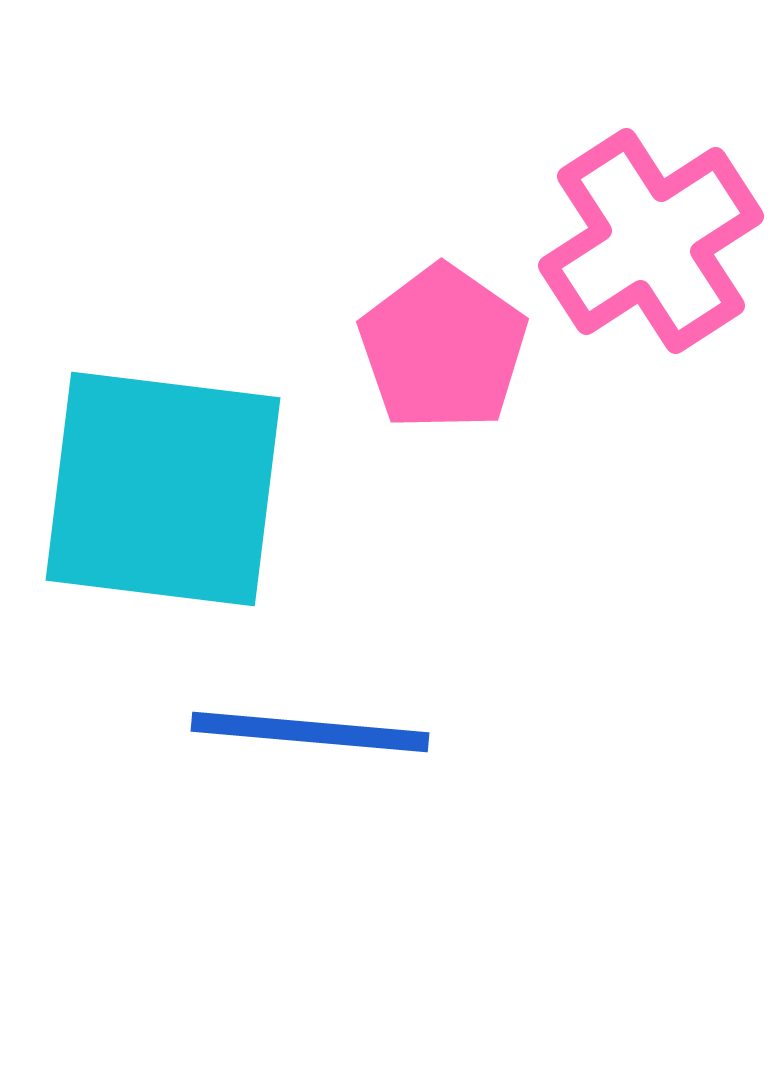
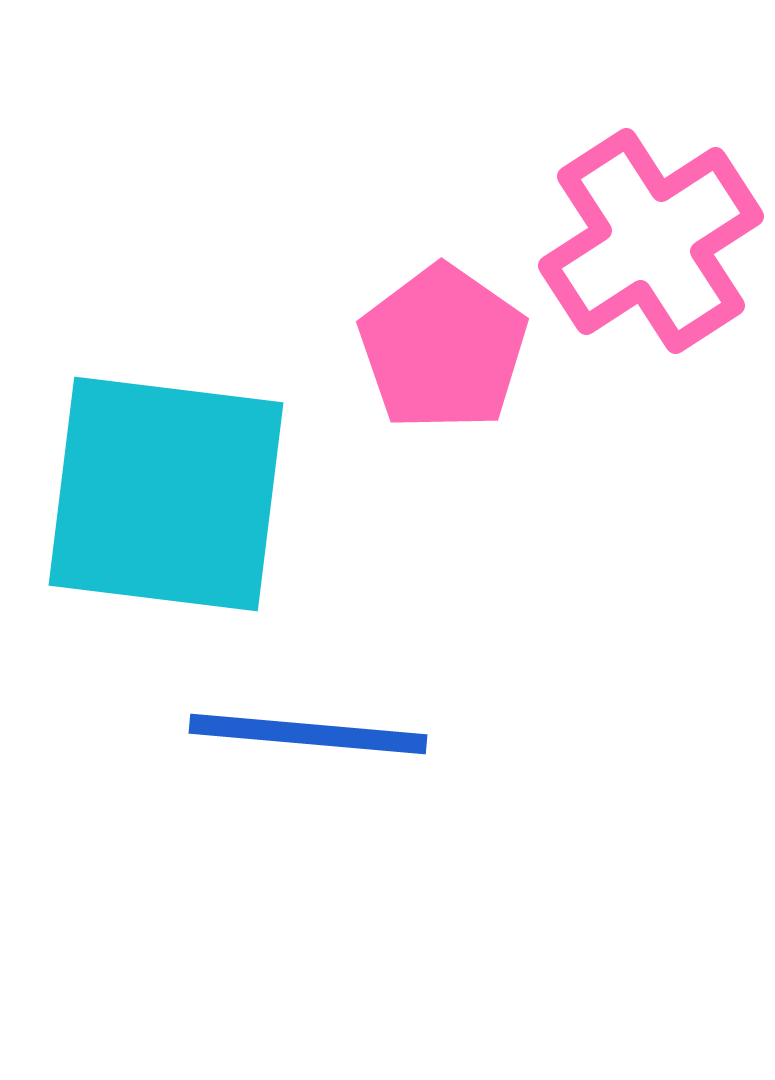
cyan square: moved 3 px right, 5 px down
blue line: moved 2 px left, 2 px down
